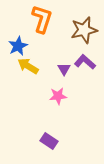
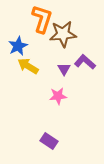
brown star: moved 21 px left, 4 px down; rotated 8 degrees clockwise
